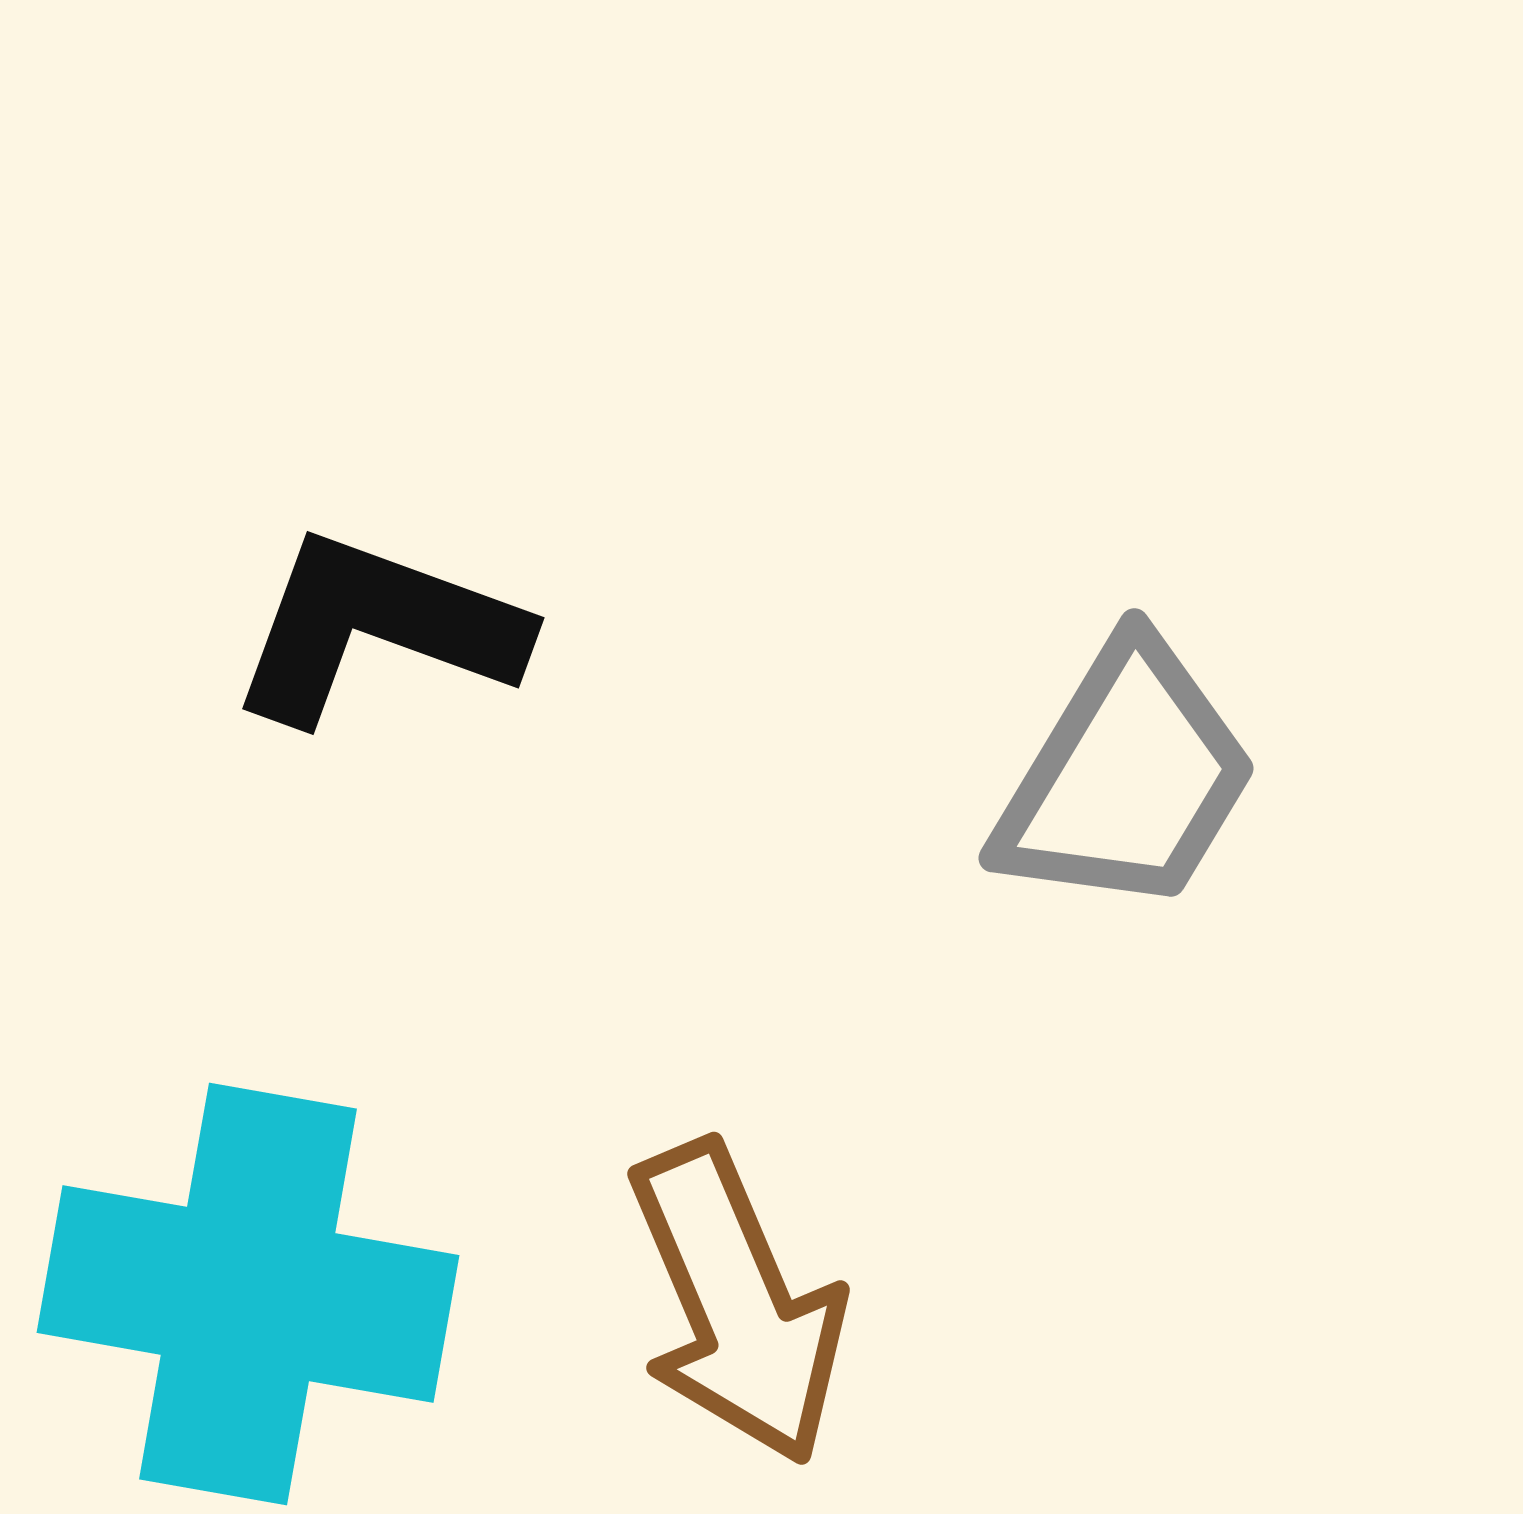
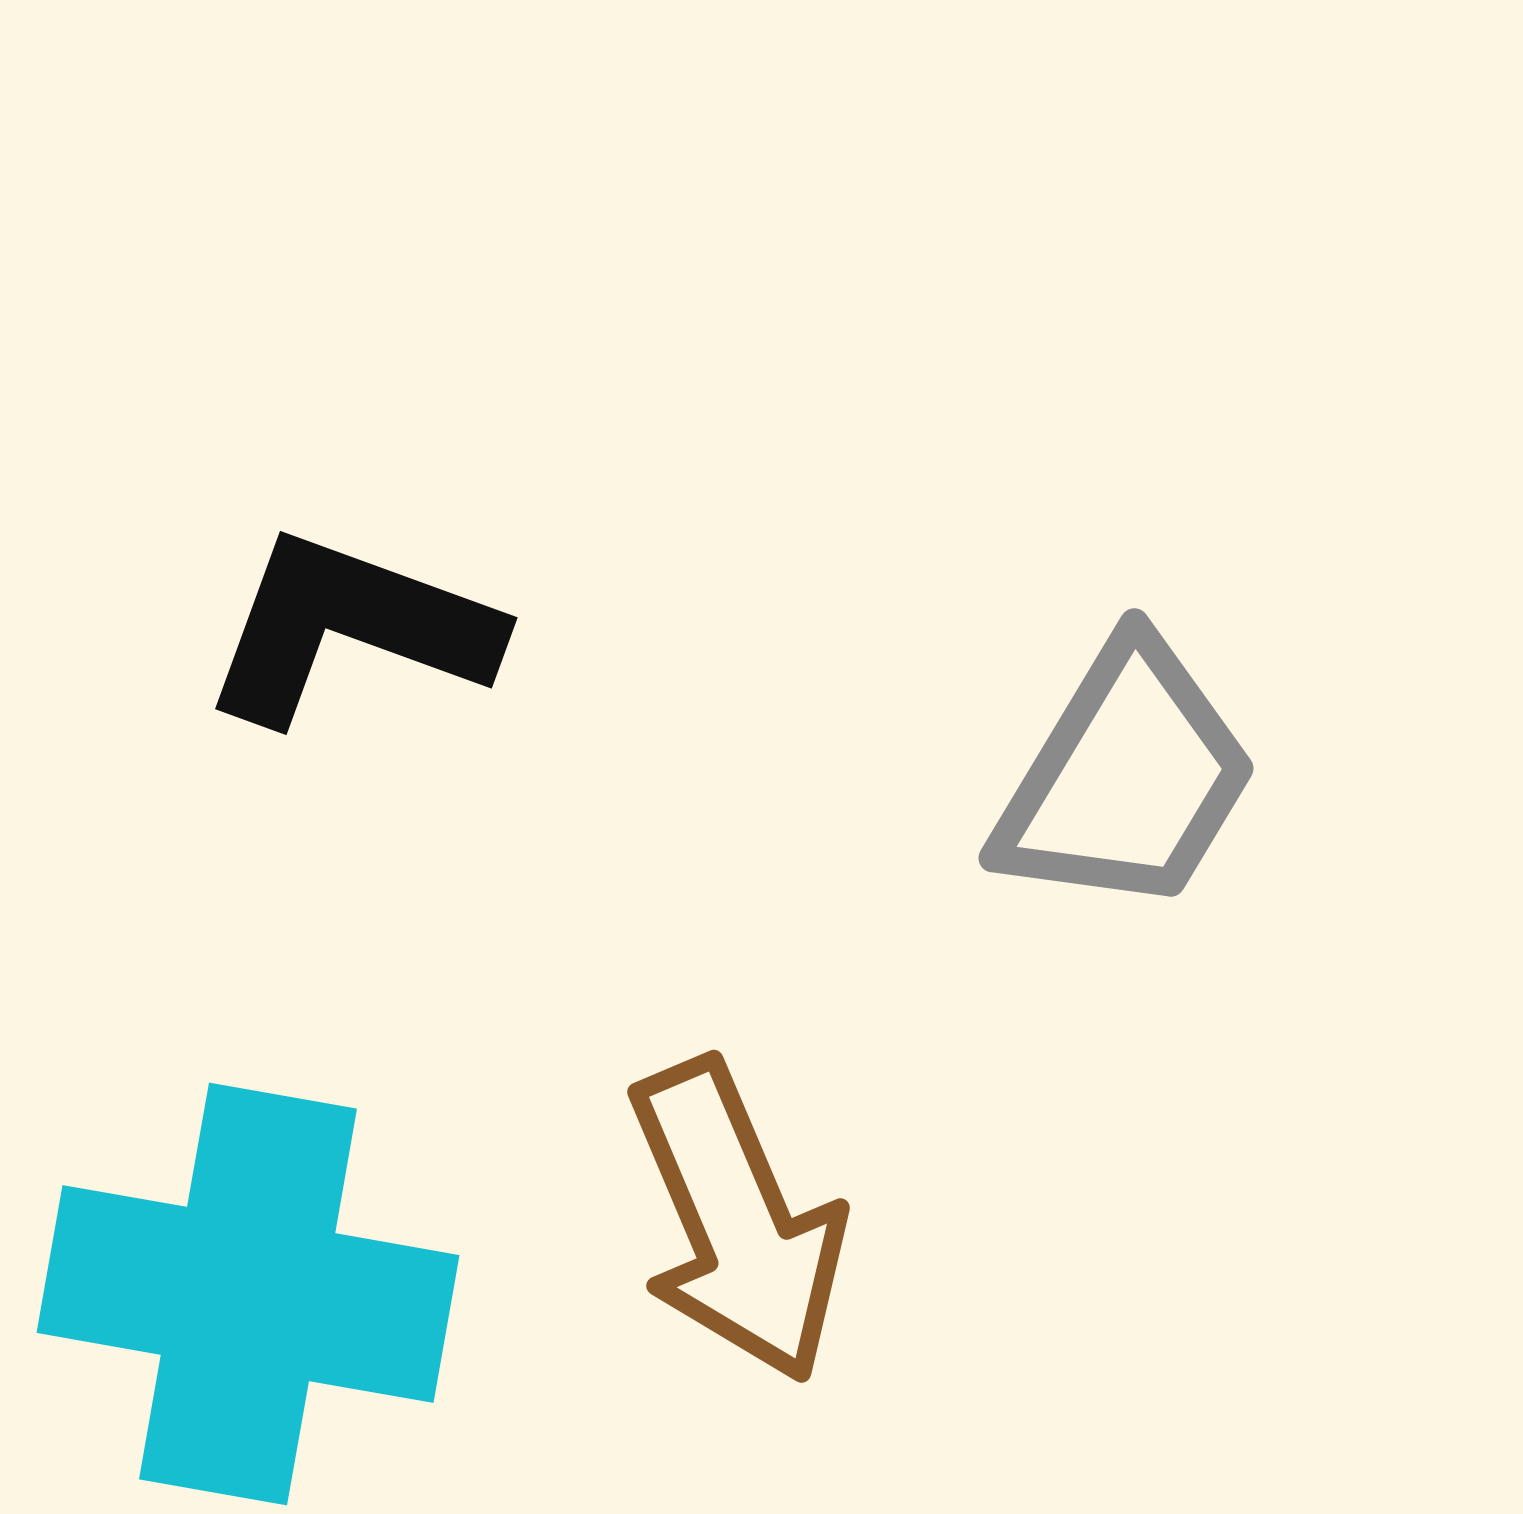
black L-shape: moved 27 px left
brown arrow: moved 82 px up
